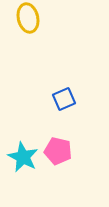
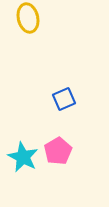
pink pentagon: rotated 28 degrees clockwise
